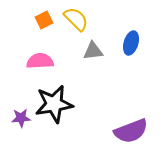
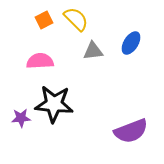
blue ellipse: rotated 15 degrees clockwise
black star: rotated 15 degrees clockwise
